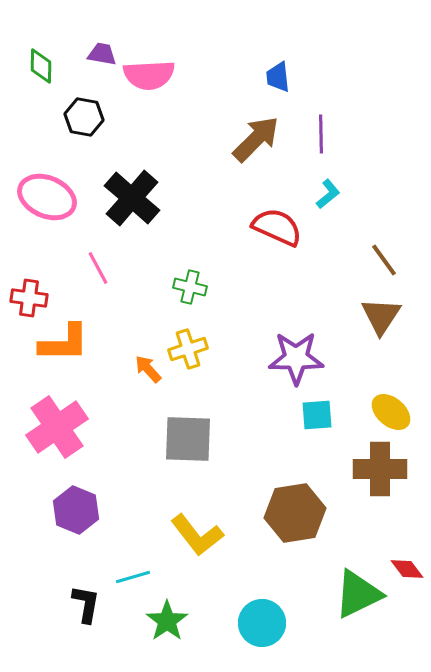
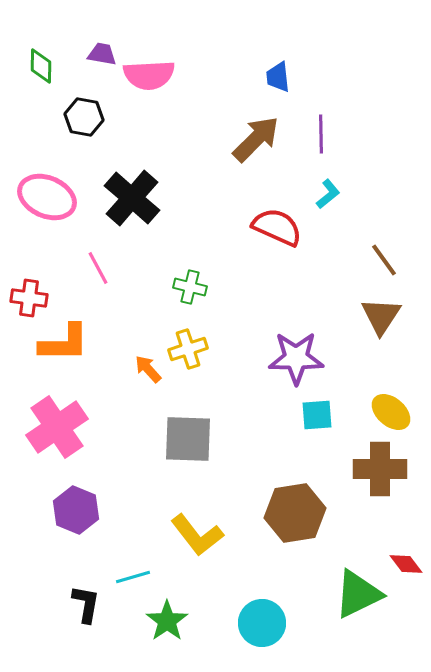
red diamond: moved 1 px left, 5 px up
